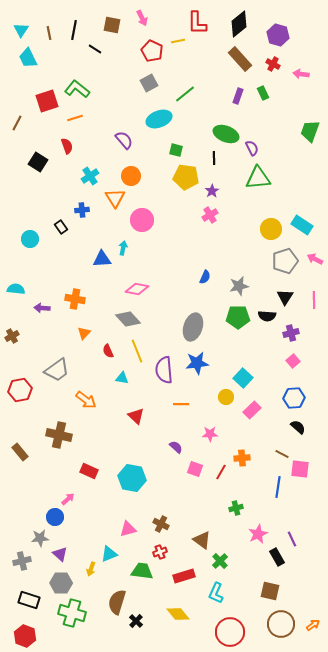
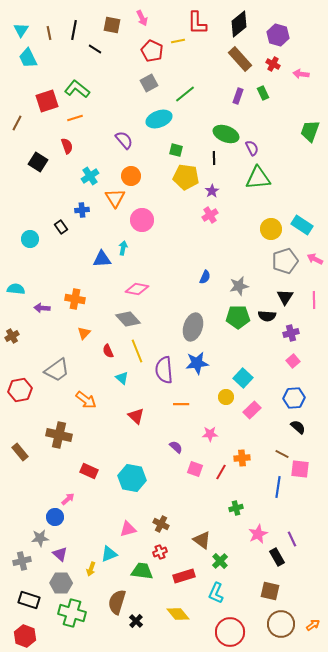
cyan triangle at (122, 378): rotated 32 degrees clockwise
